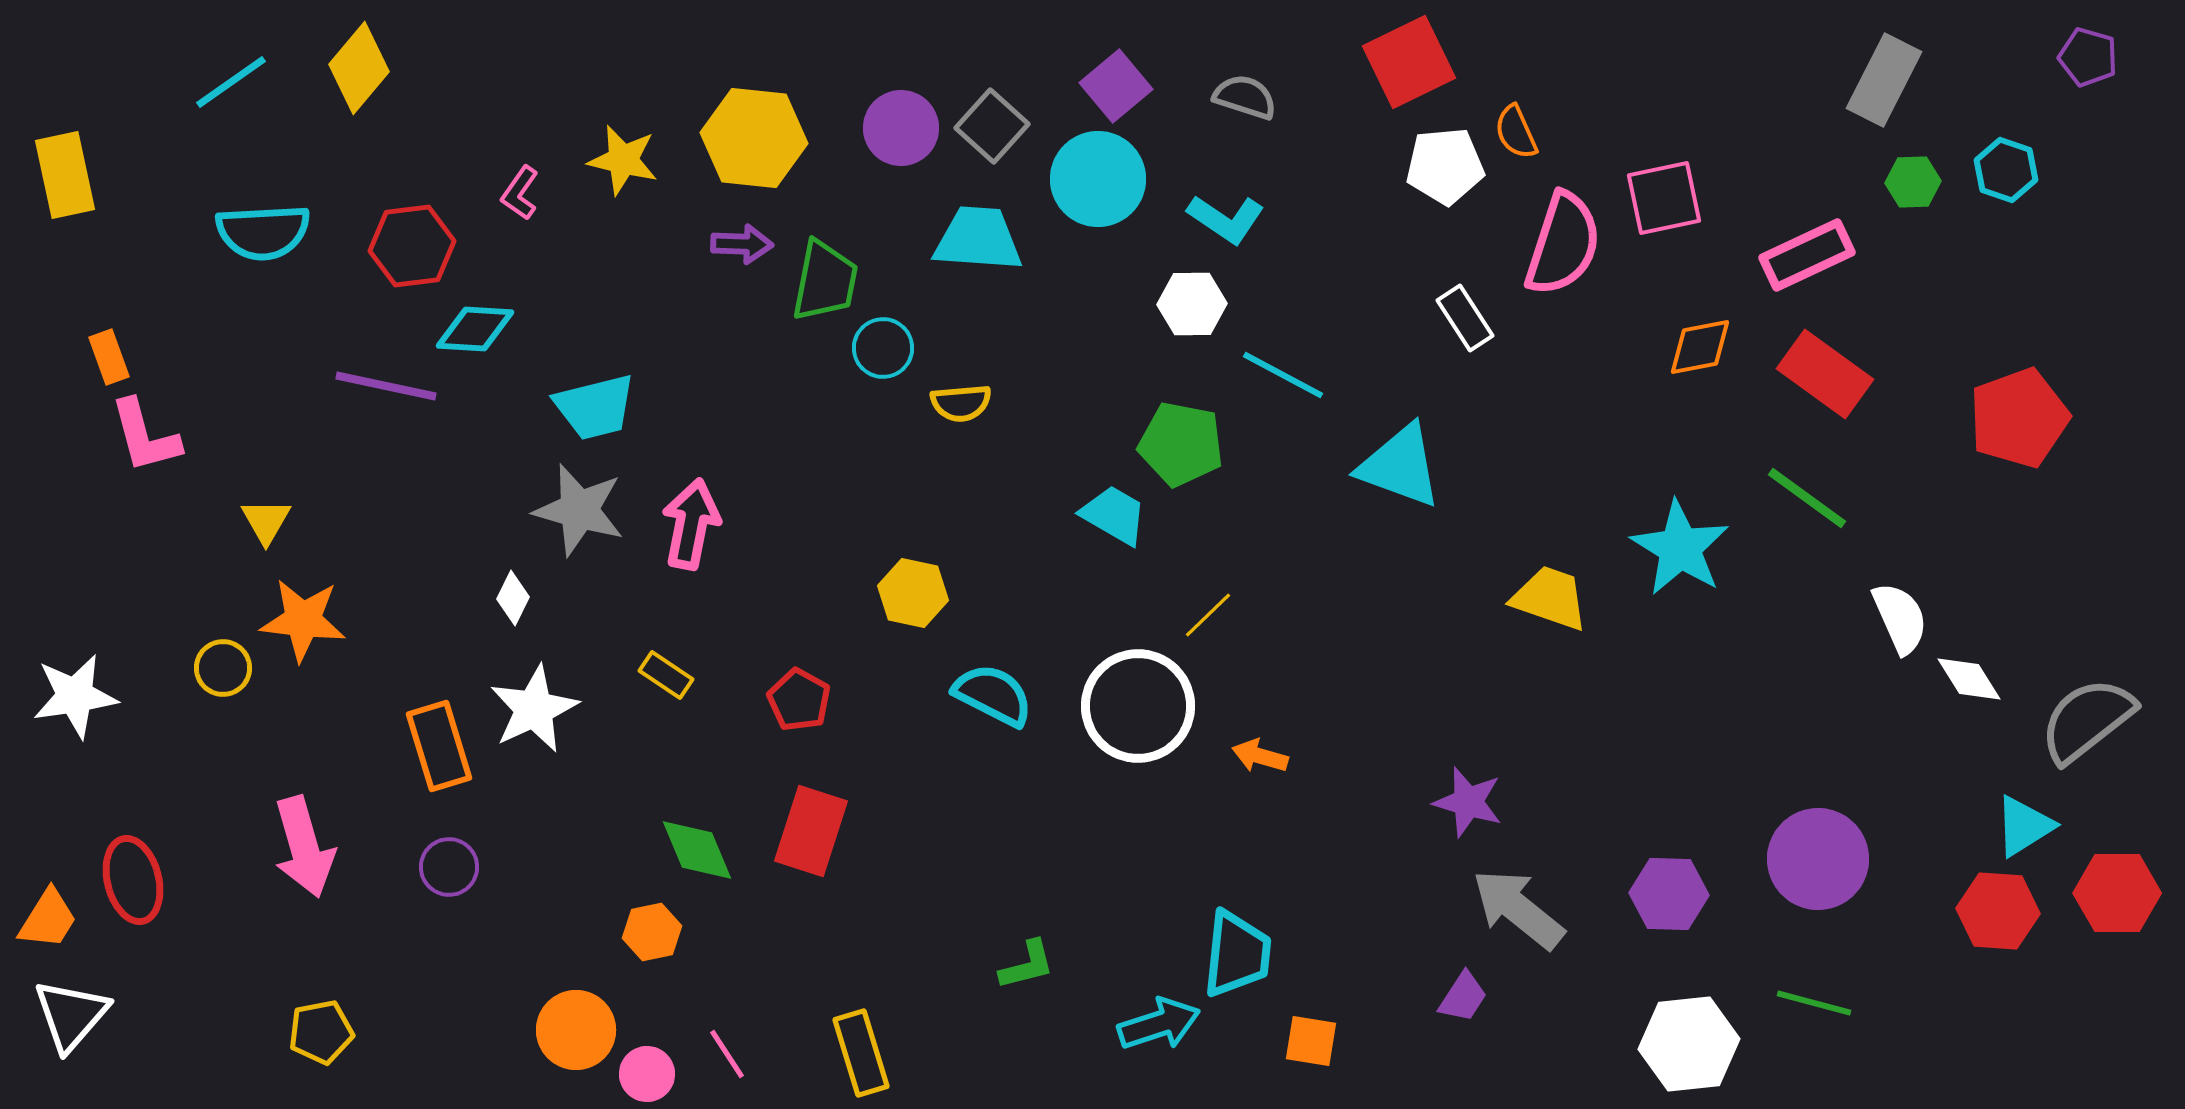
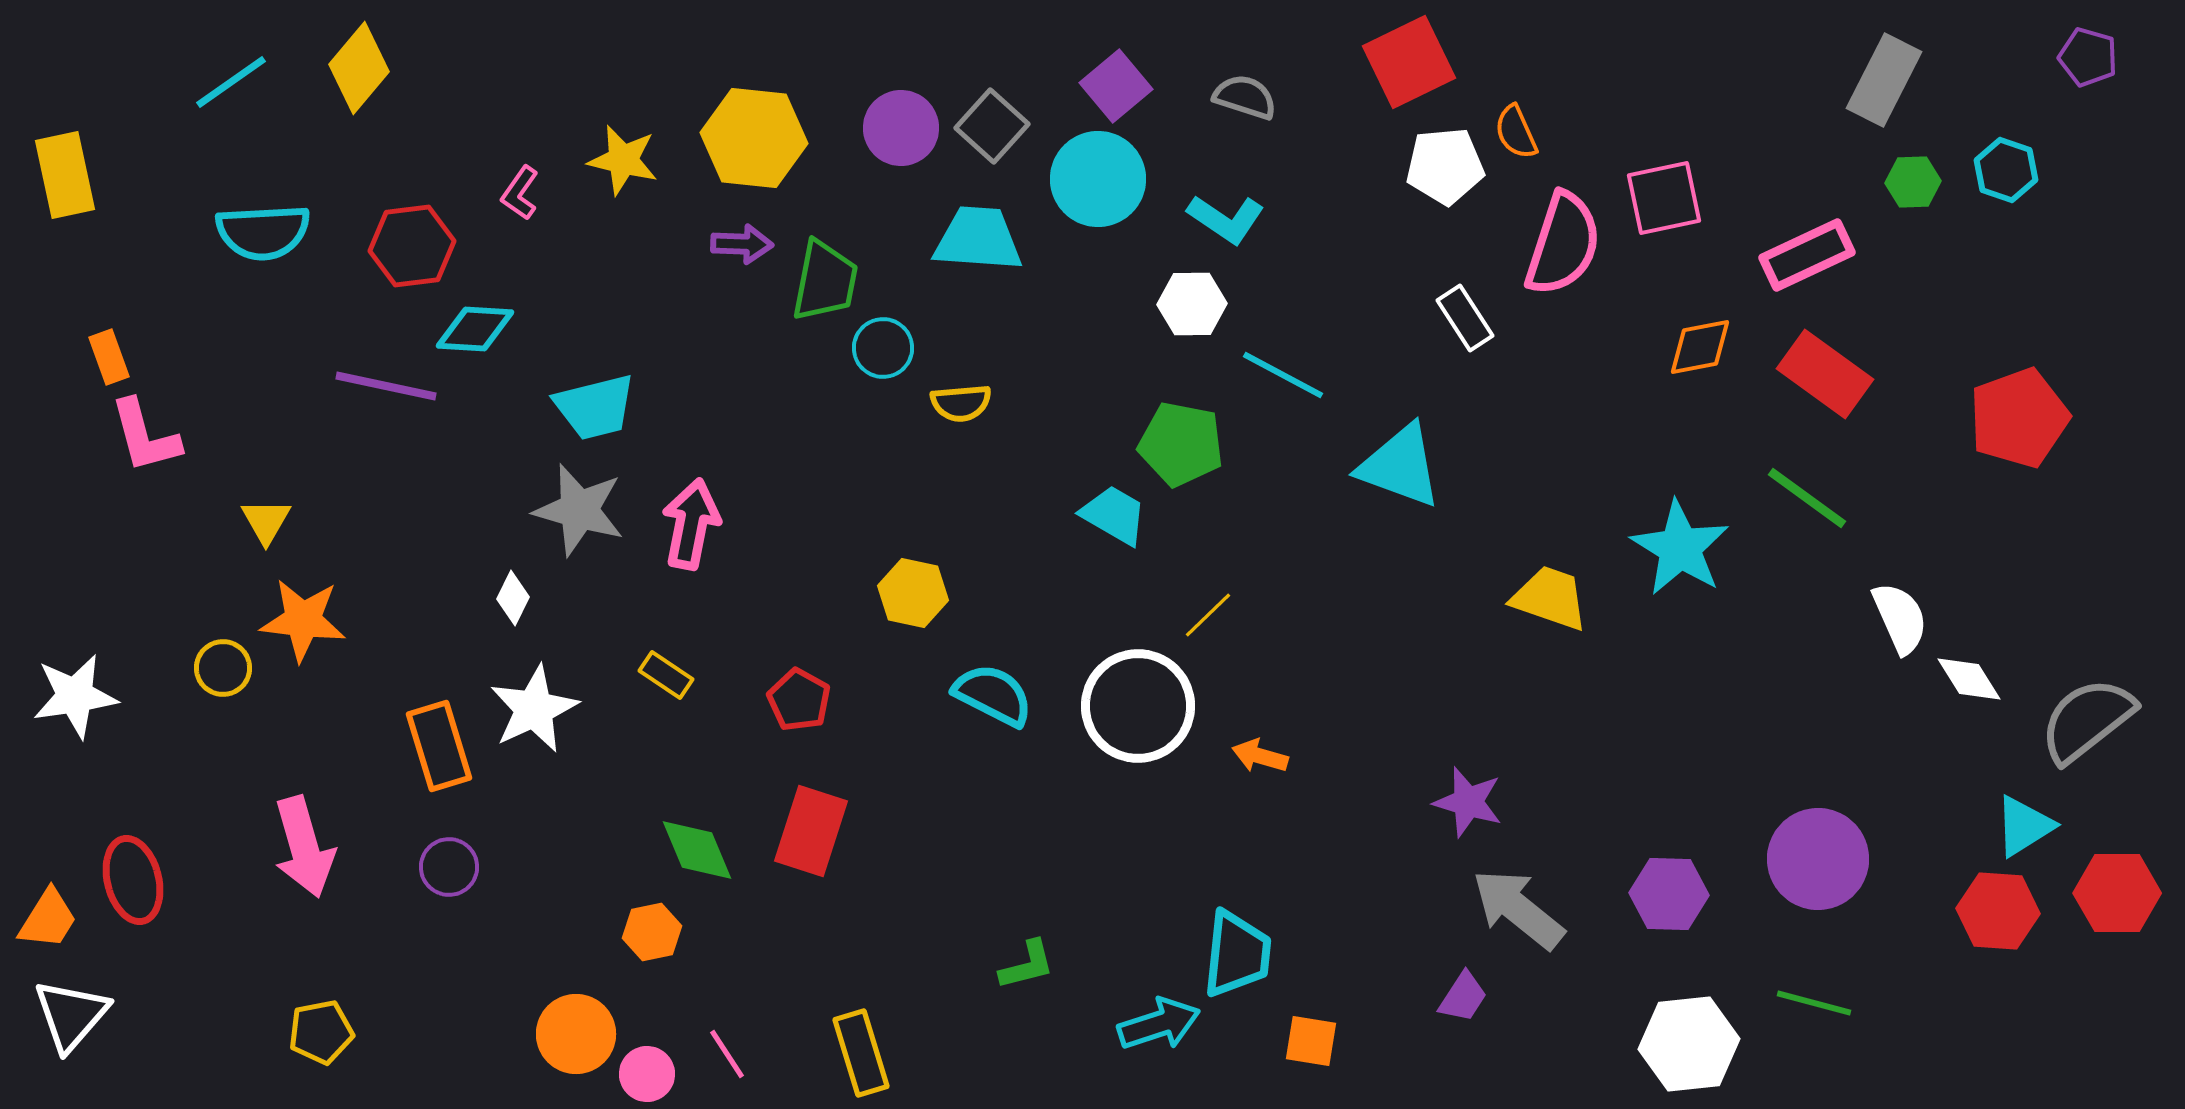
orange circle at (576, 1030): moved 4 px down
